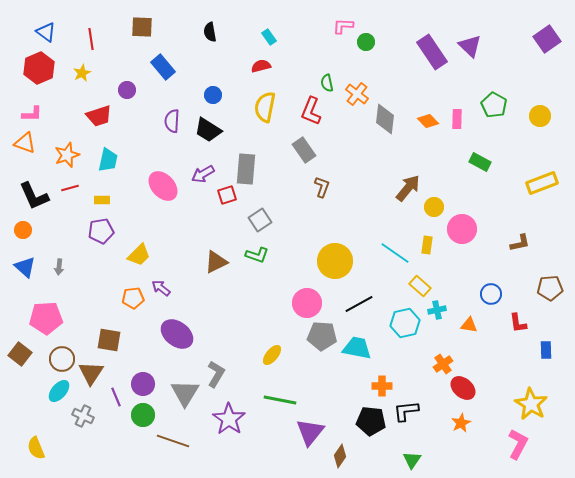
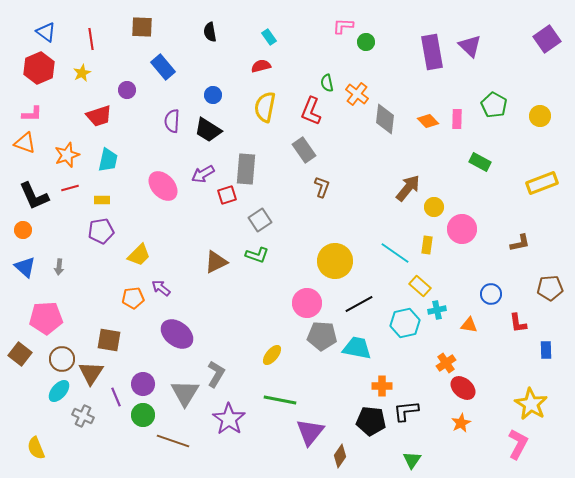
purple rectangle at (432, 52): rotated 24 degrees clockwise
orange cross at (443, 364): moved 3 px right, 1 px up
